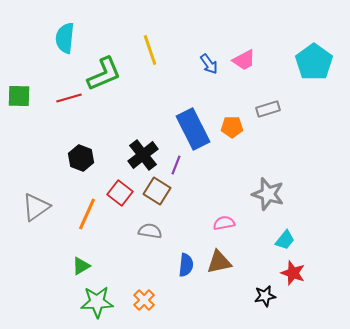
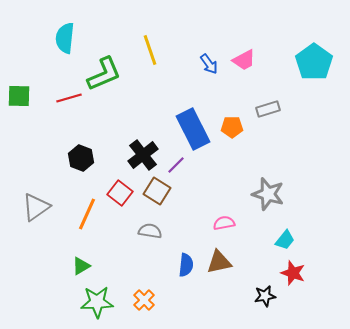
purple line: rotated 24 degrees clockwise
